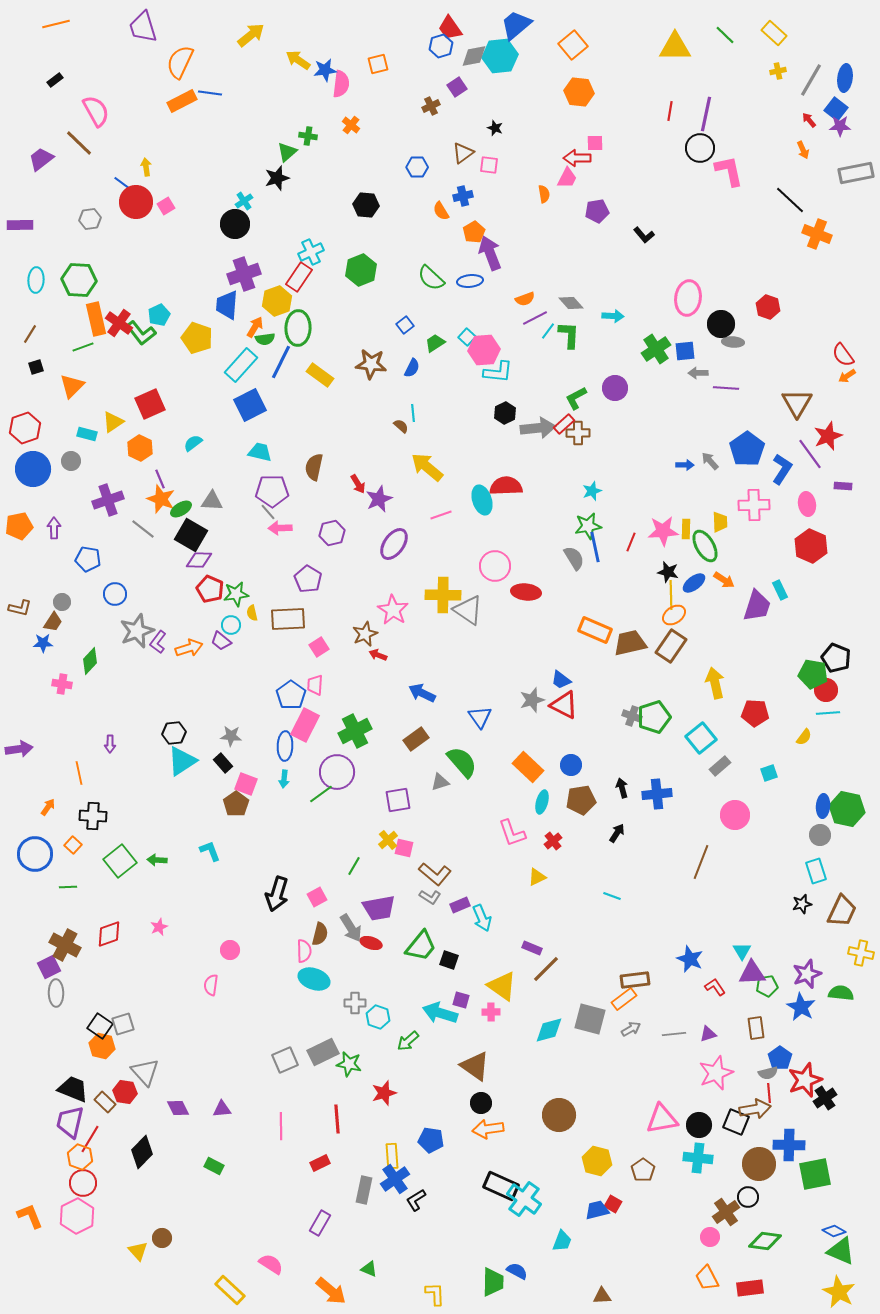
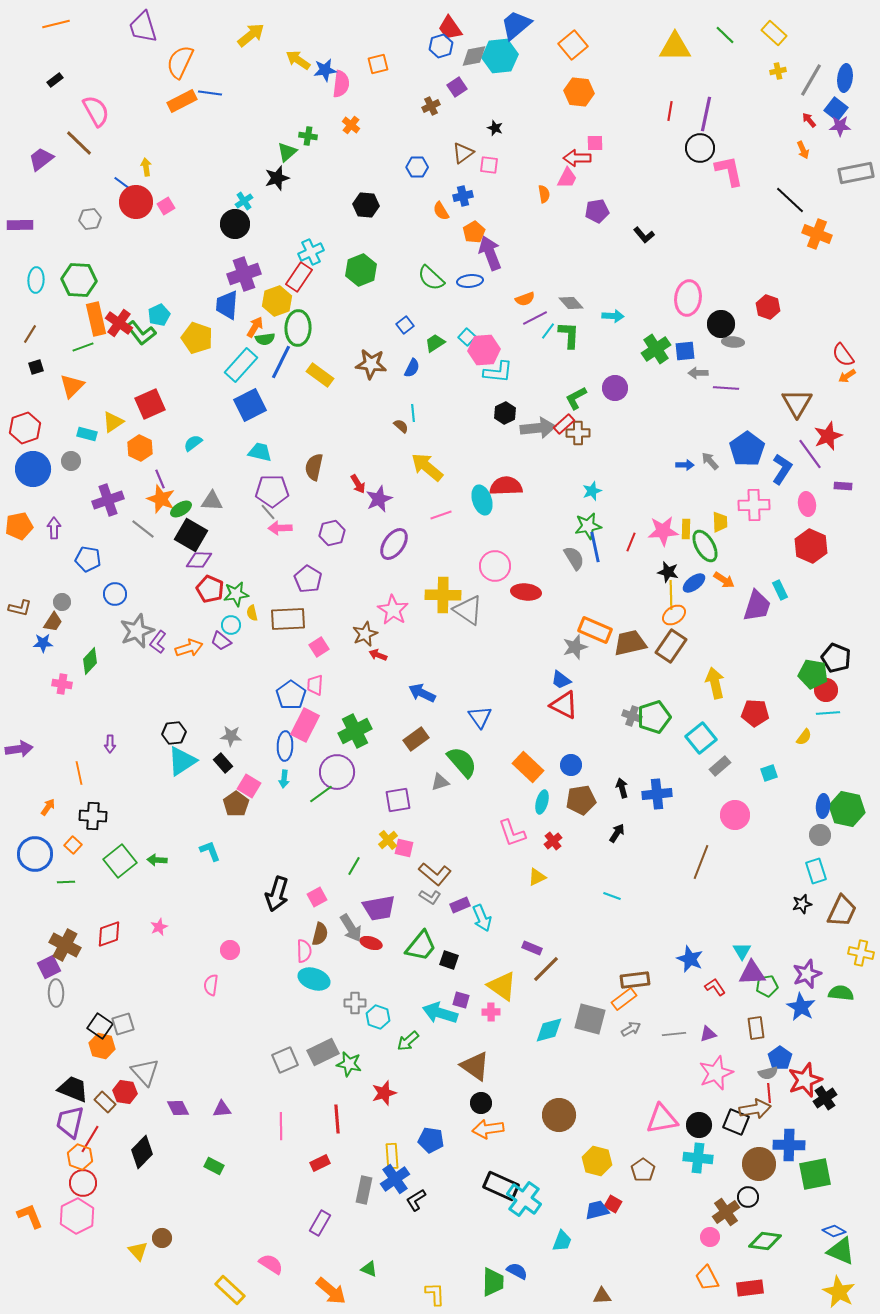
gray star at (532, 700): moved 43 px right, 53 px up
pink square at (246, 784): moved 3 px right, 2 px down; rotated 10 degrees clockwise
green line at (68, 887): moved 2 px left, 5 px up
